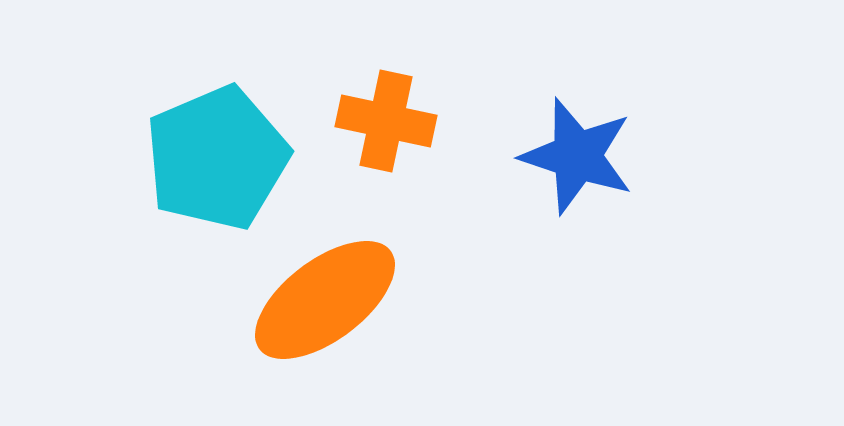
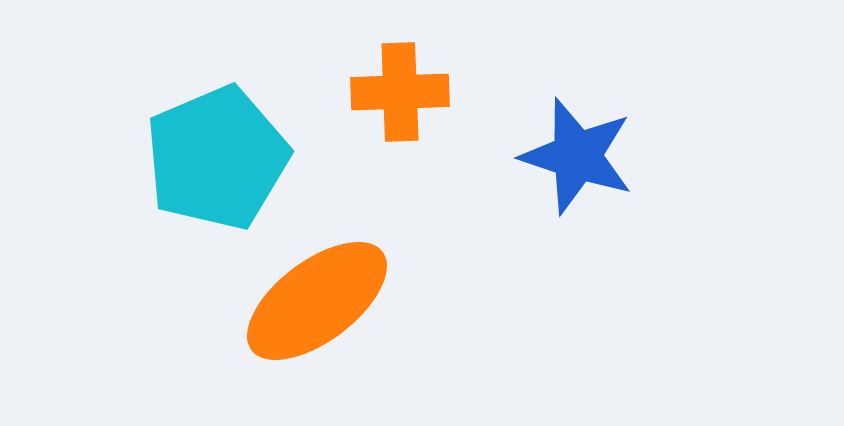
orange cross: moved 14 px right, 29 px up; rotated 14 degrees counterclockwise
orange ellipse: moved 8 px left, 1 px down
